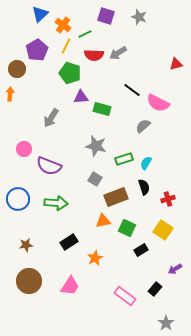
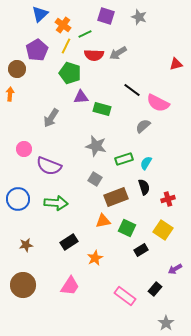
brown circle at (29, 281): moved 6 px left, 4 px down
